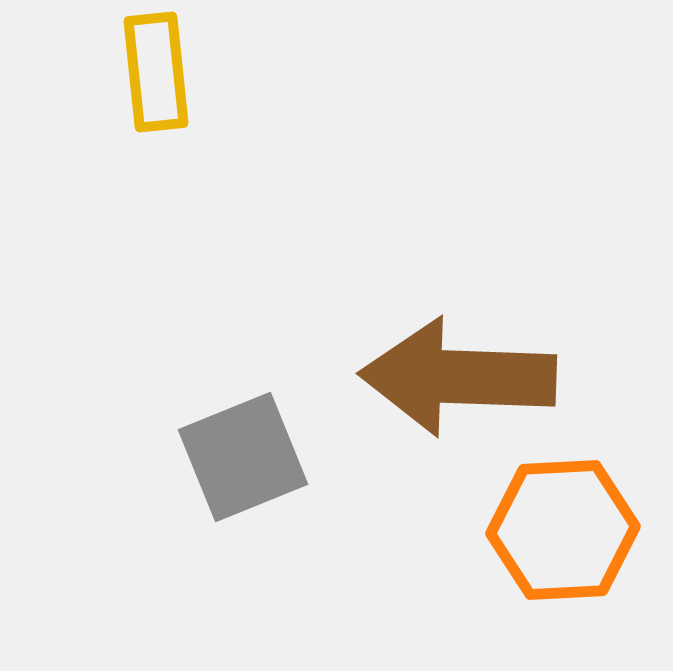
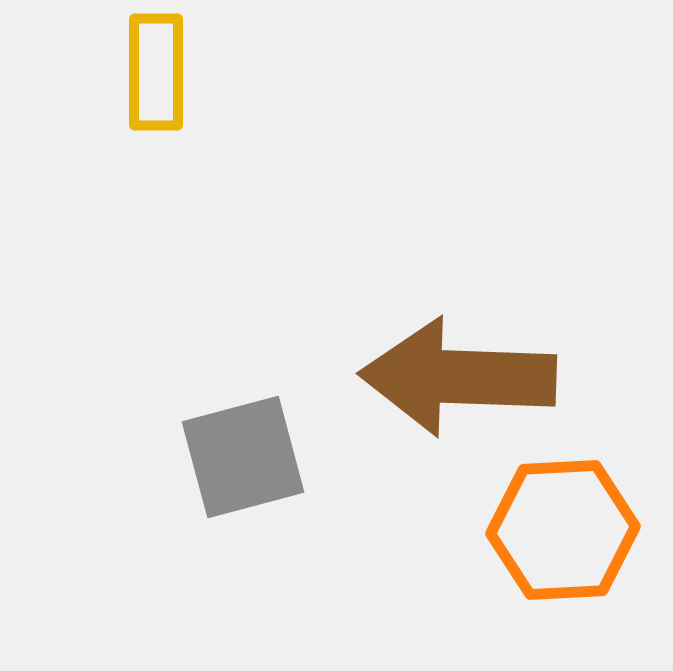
yellow rectangle: rotated 6 degrees clockwise
gray square: rotated 7 degrees clockwise
